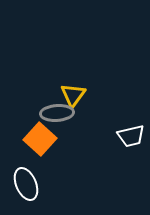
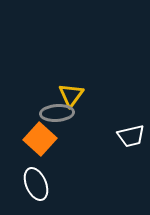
yellow triangle: moved 2 px left
white ellipse: moved 10 px right
